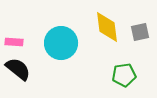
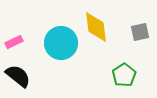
yellow diamond: moved 11 px left
pink rectangle: rotated 30 degrees counterclockwise
black semicircle: moved 7 px down
green pentagon: rotated 25 degrees counterclockwise
